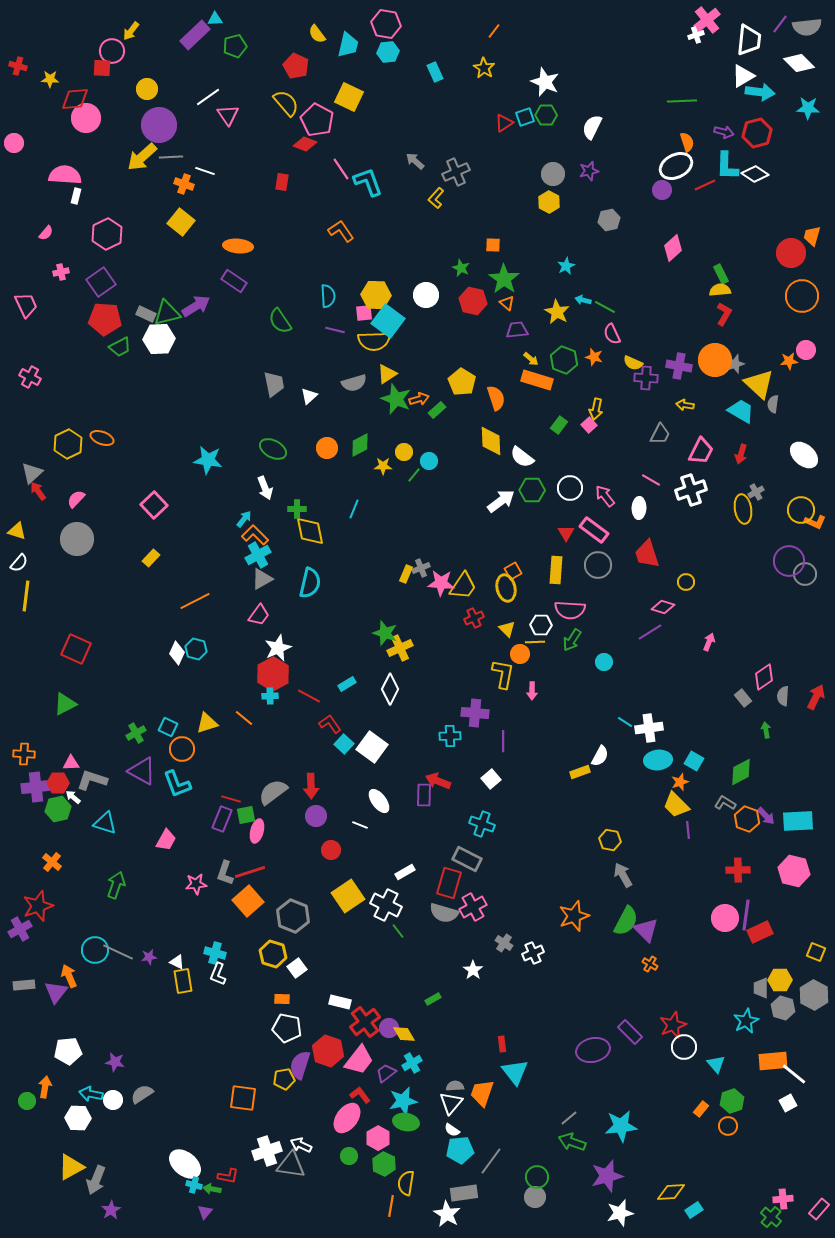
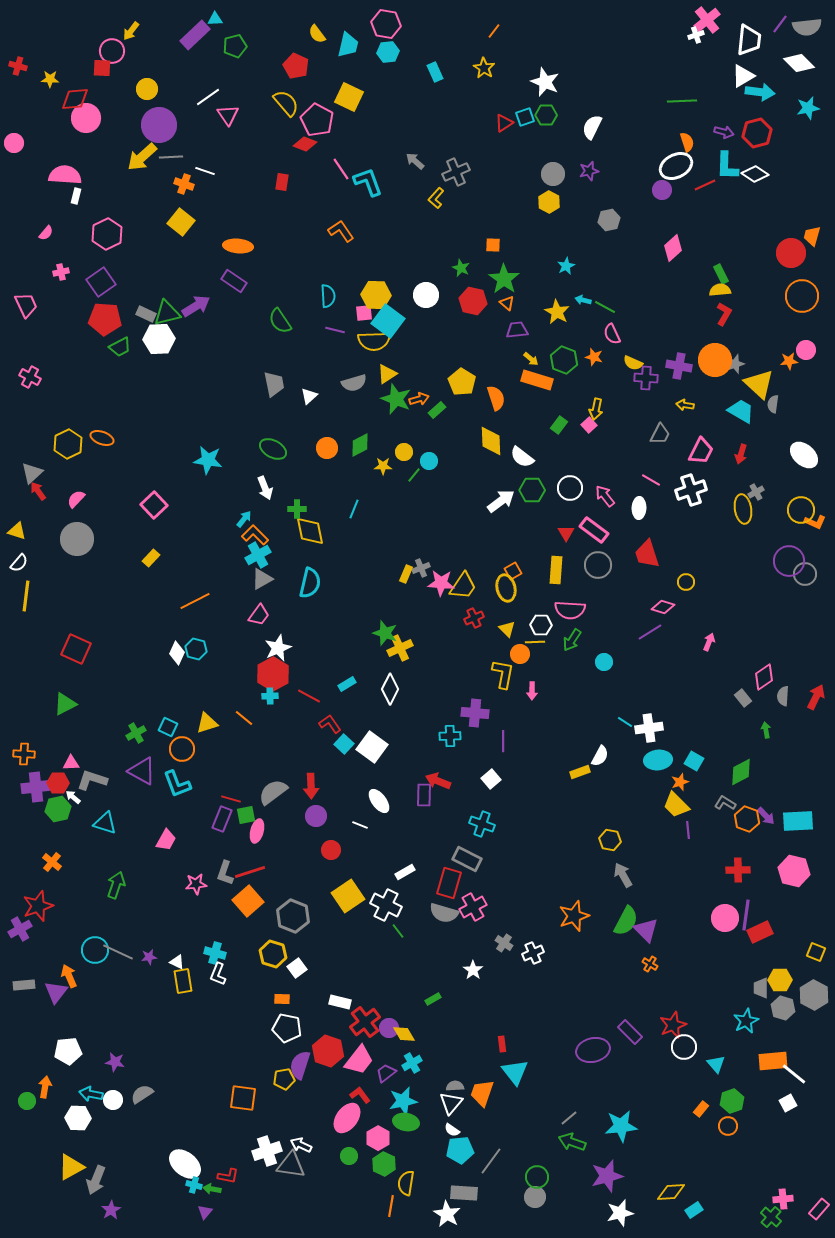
cyan star at (808, 108): rotated 15 degrees counterclockwise
gray rectangle at (464, 1193): rotated 12 degrees clockwise
